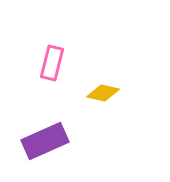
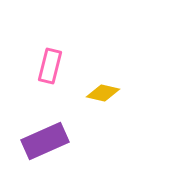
pink rectangle: moved 2 px left, 3 px down
